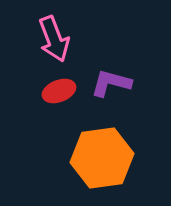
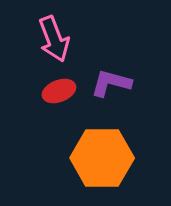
orange hexagon: rotated 8 degrees clockwise
